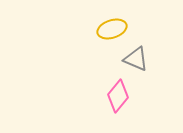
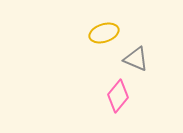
yellow ellipse: moved 8 px left, 4 px down
